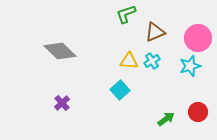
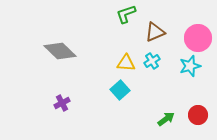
yellow triangle: moved 3 px left, 2 px down
purple cross: rotated 14 degrees clockwise
red circle: moved 3 px down
